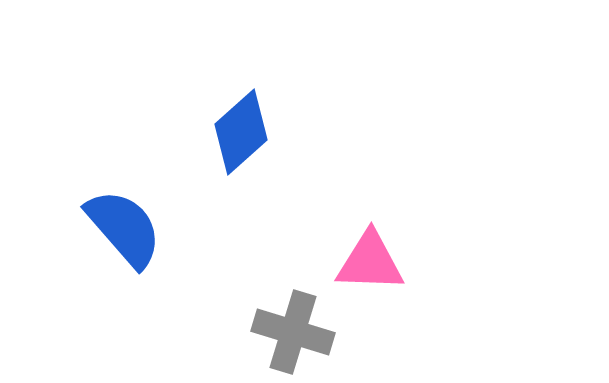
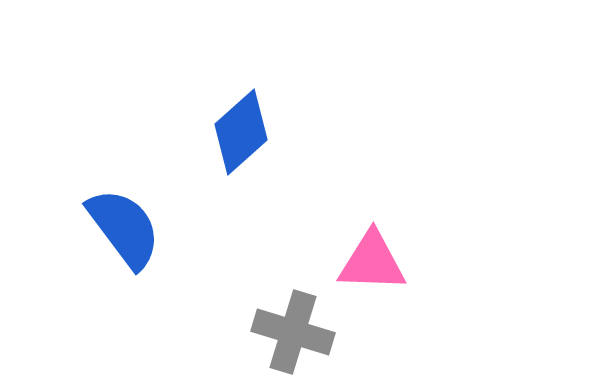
blue semicircle: rotated 4 degrees clockwise
pink triangle: moved 2 px right
